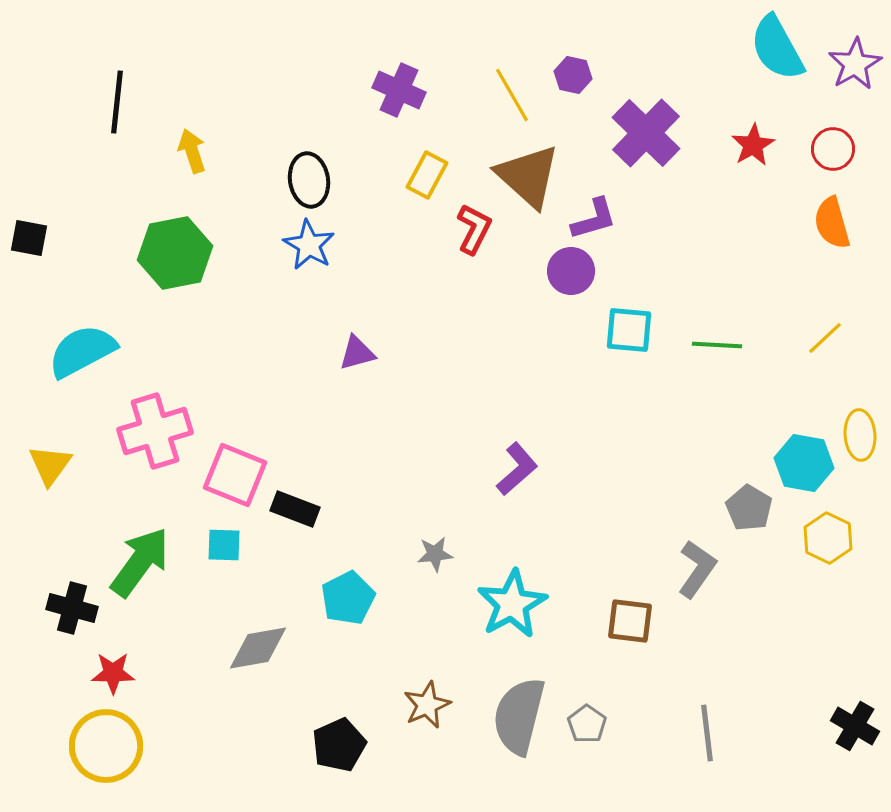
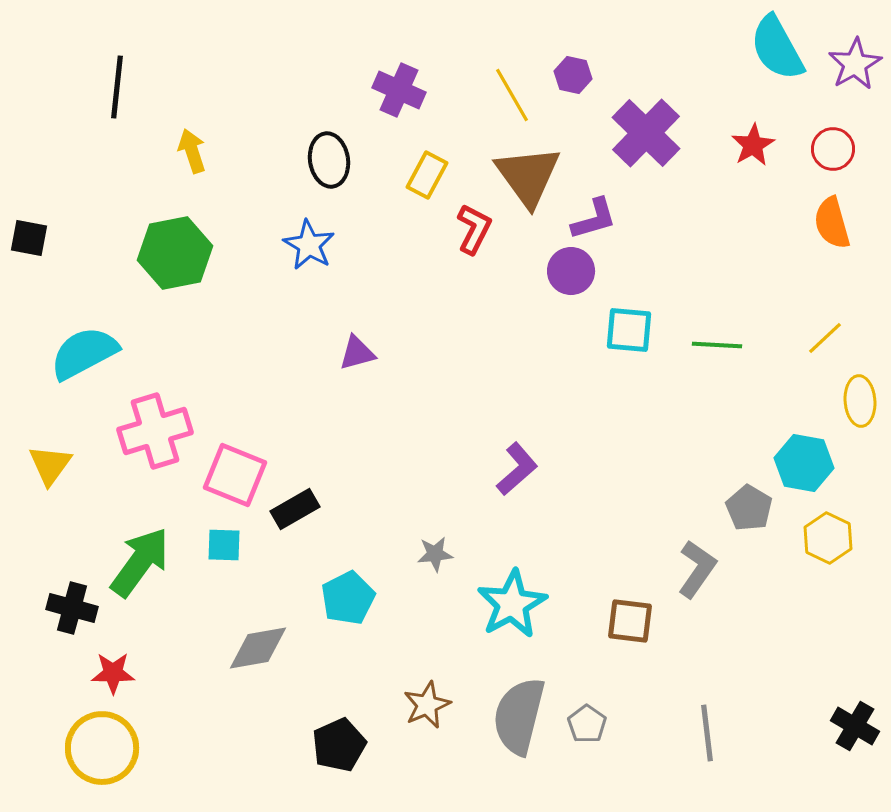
black line at (117, 102): moved 15 px up
brown triangle at (528, 176): rotated 12 degrees clockwise
black ellipse at (309, 180): moved 20 px right, 20 px up
cyan semicircle at (82, 351): moved 2 px right, 2 px down
yellow ellipse at (860, 435): moved 34 px up
black rectangle at (295, 509): rotated 51 degrees counterclockwise
yellow circle at (106, 746): moved 4 px left, 2 px down
